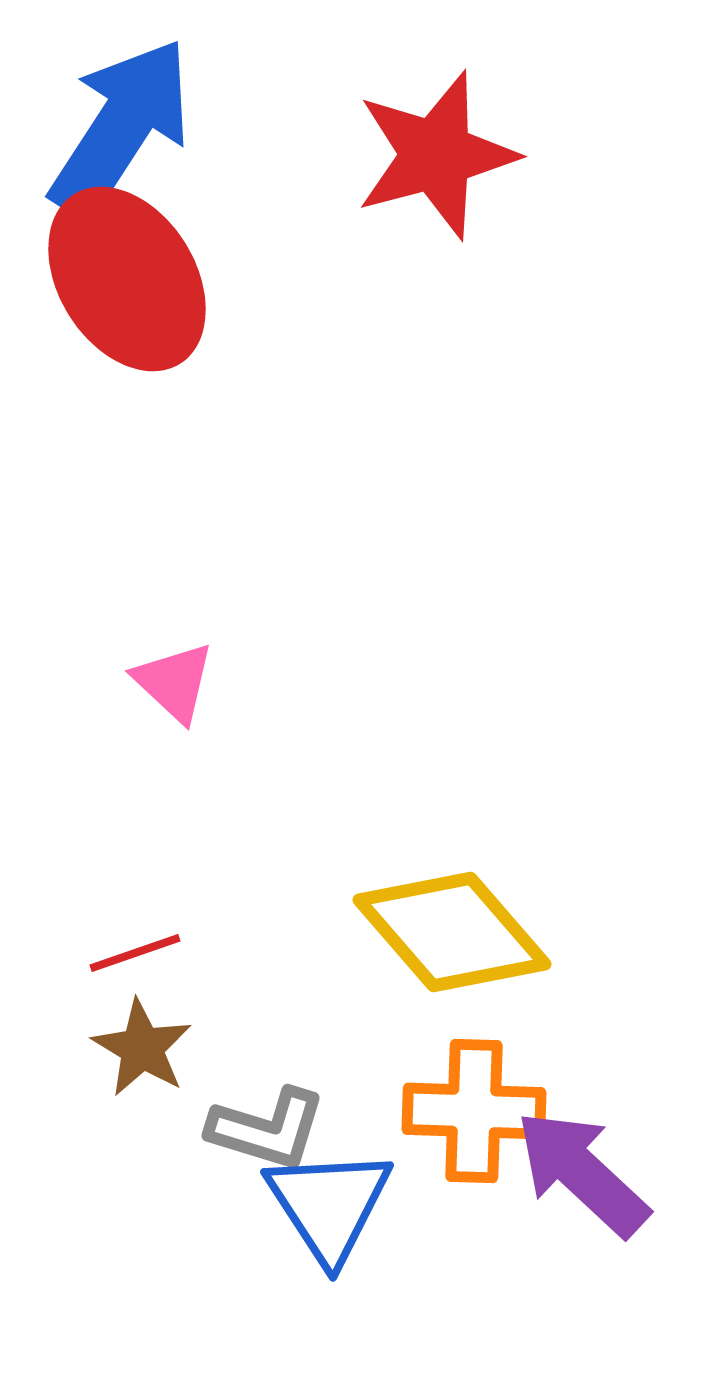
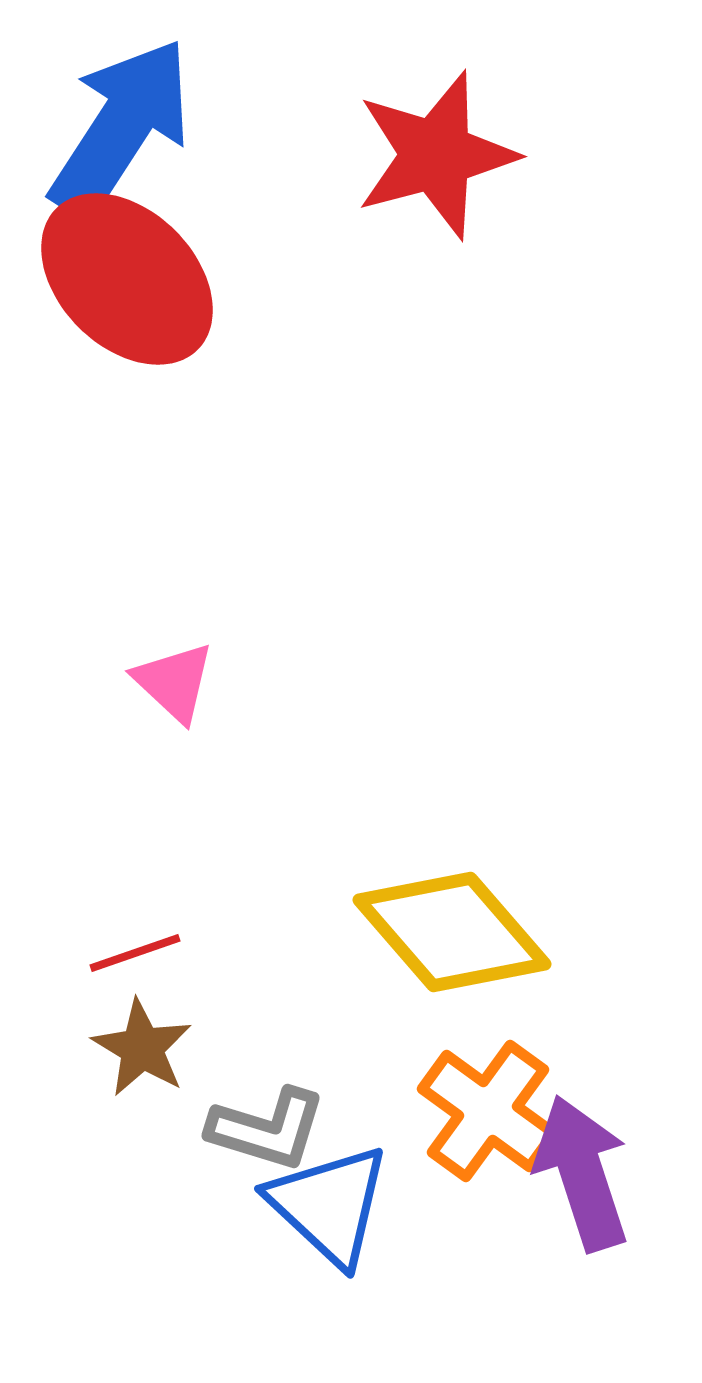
red ellipse: rotated 13 degrees counterclockwise
orange cross: moved 14 px right; rotated 34 degrees clockwise
purple arrow: rotated 29 degrees clockwise
blue triangle: rotated 14 degrees counterclockwise
